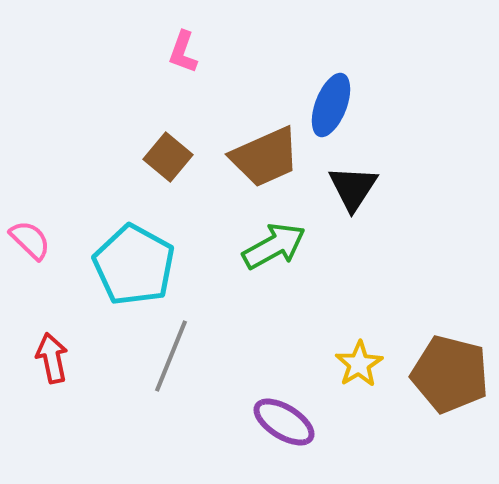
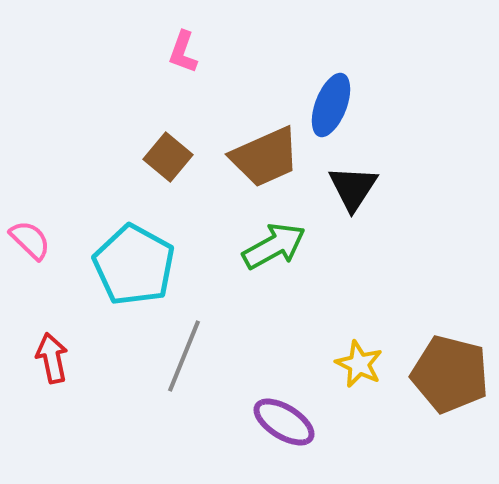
gray line: moved 13 px right
yellow star: rotated 15 degrees counterclockwise
